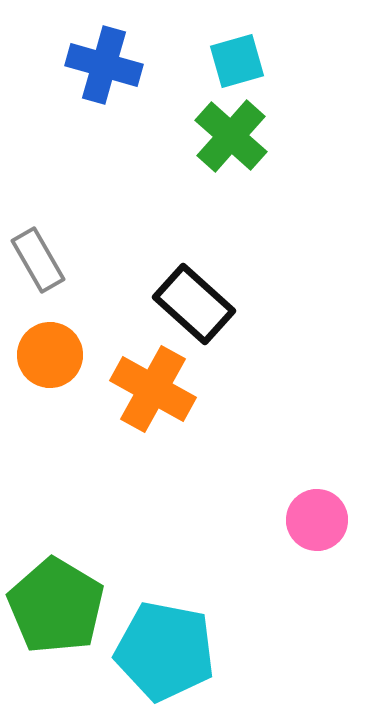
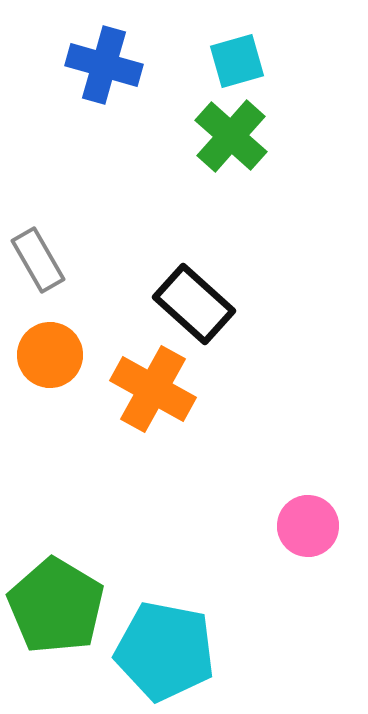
pink circle: moved 9 px left, 6 px down
